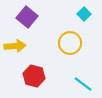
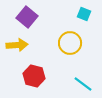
cyan square: rotated 24 degrees counterclockwise
yellow arrow: moved 2 px right, 1 px up
